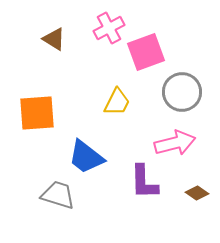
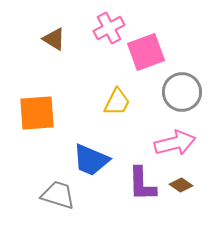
blue trapezoid: moved 5 px right, 3 px down; rotated 15 degrees counterclockwise
purple L-shape: moved 2 px left, 2 px down
brown diamond: moved 16 px left, 8 px up
